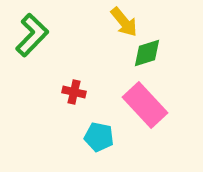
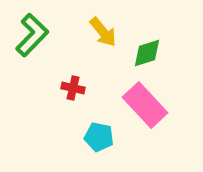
yellow arrow: moved 21 px left, 10 px down
red cross: moved 1 px left, 4 px up
